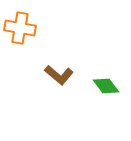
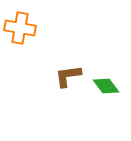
brown L-shape: moved 9 px right, 1 px down; rotated 132 degrees clockwise
